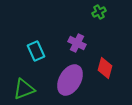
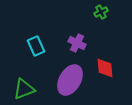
green cross: moved 2 px right
cyan rectangle: moved 5 px up
red diamond: rotated 20 degrees counterclockwise
